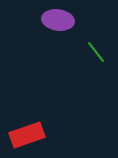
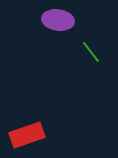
green line: moved 5 px left
